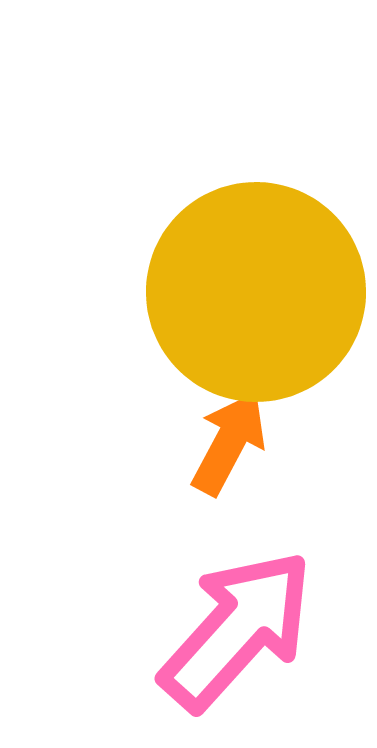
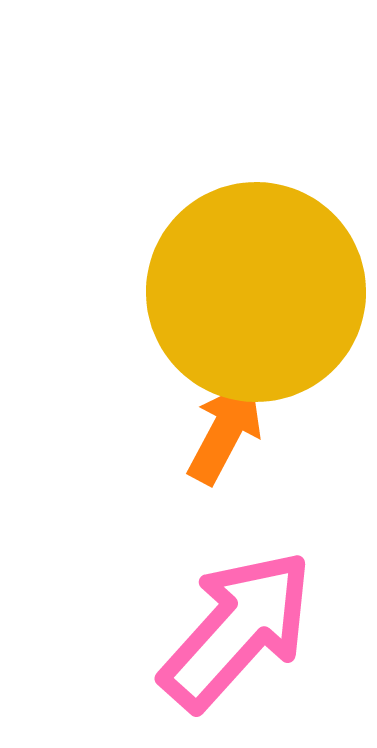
orange arrow: moved 4 px left, 11 px up
